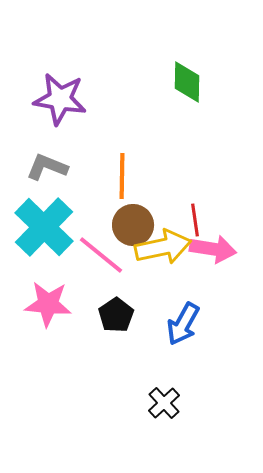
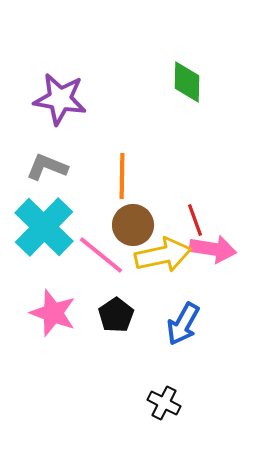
red line: rotated 12 degrees counterclockwise
yellow arrow: moved 8 px down
pink star: moved 5 px right, 9 px down; rotated 15 degrees clockwise
black cross: rotated 20 degrees counterclockwise
